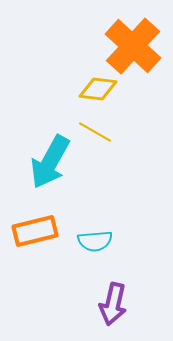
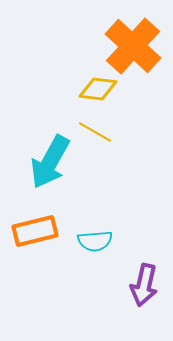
purple arrow: moved 31 px right, 19 px up
